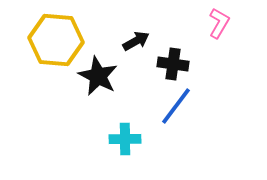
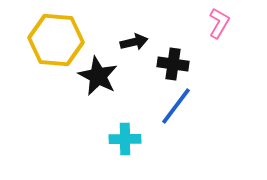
black arrow: moved 2 px left, 1 px down; rotated 16 degrees clockwise
